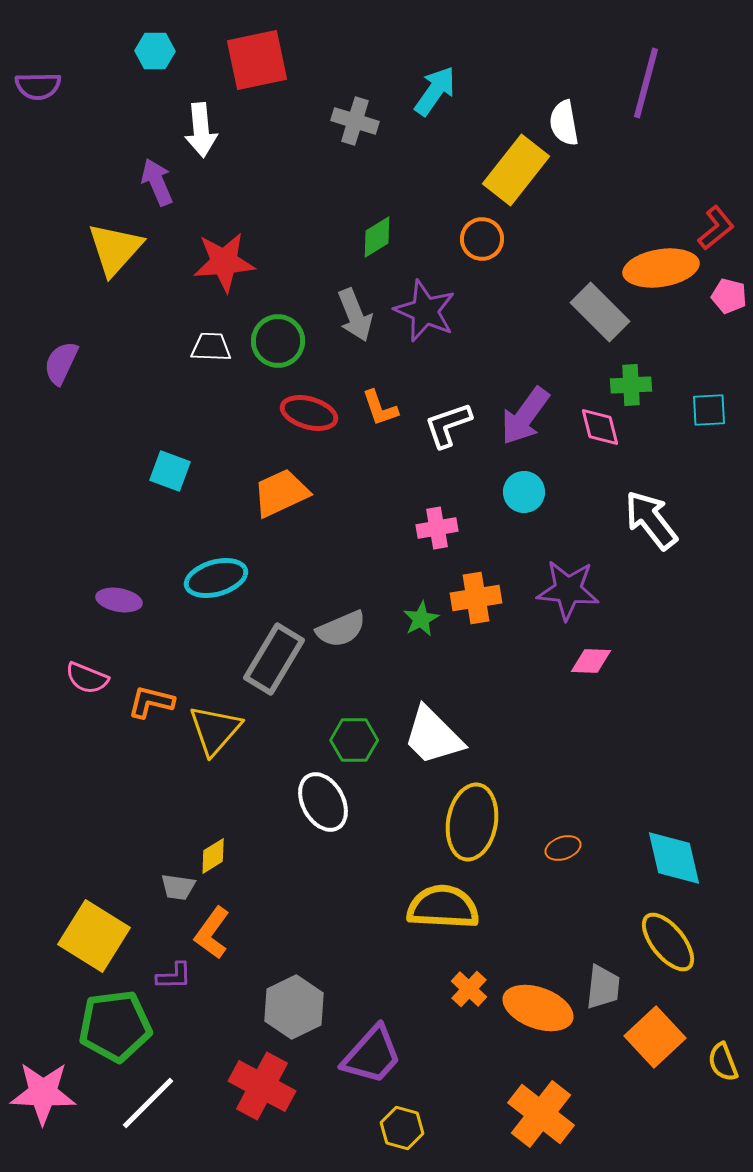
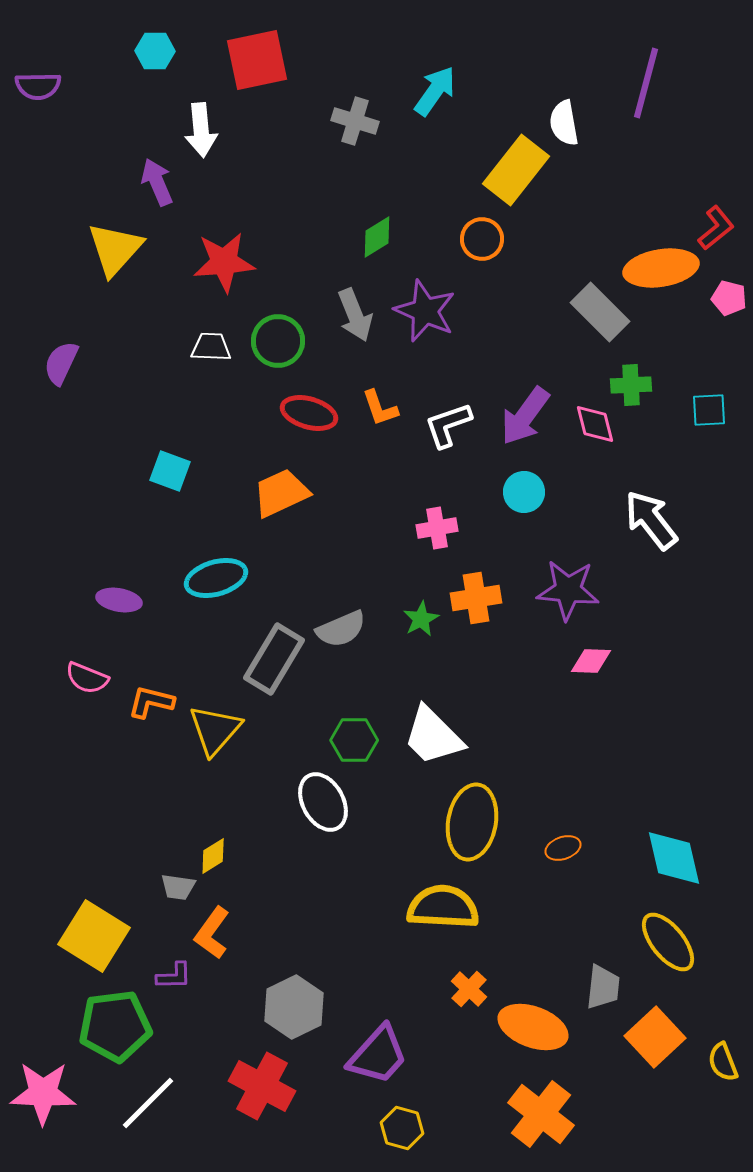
pink pentagon at (729, 296): moved 2 px down
pink diamond at (600, 427): moved 5 px left, 3 px up
orange ellipse at (538, 1008): moved 5 px left, 19 px down
purple trapezoid at (372, 1055): moved 6 px right
